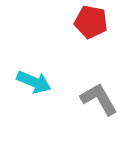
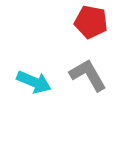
gray L-shape: moved 11 px left, 24 px up
